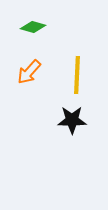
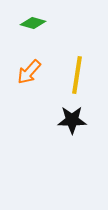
green diamond: moved 4 px up
yellow line: rotated 6 degrees clockwise
